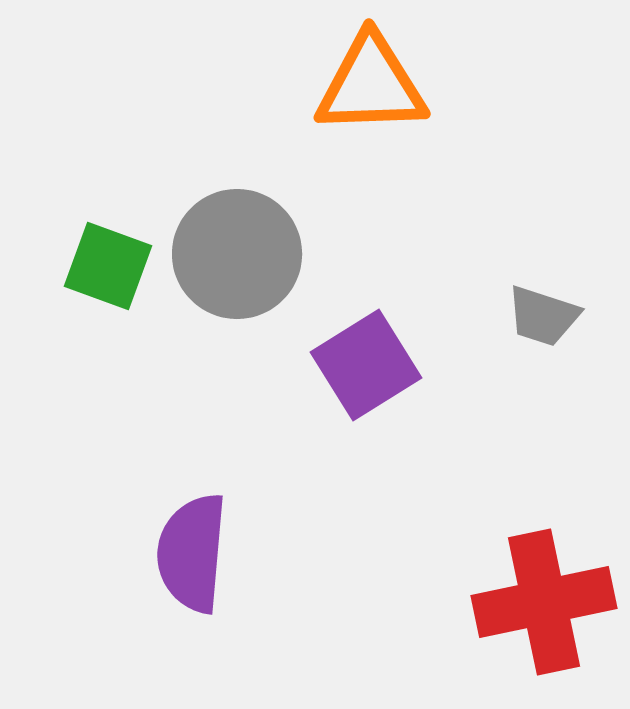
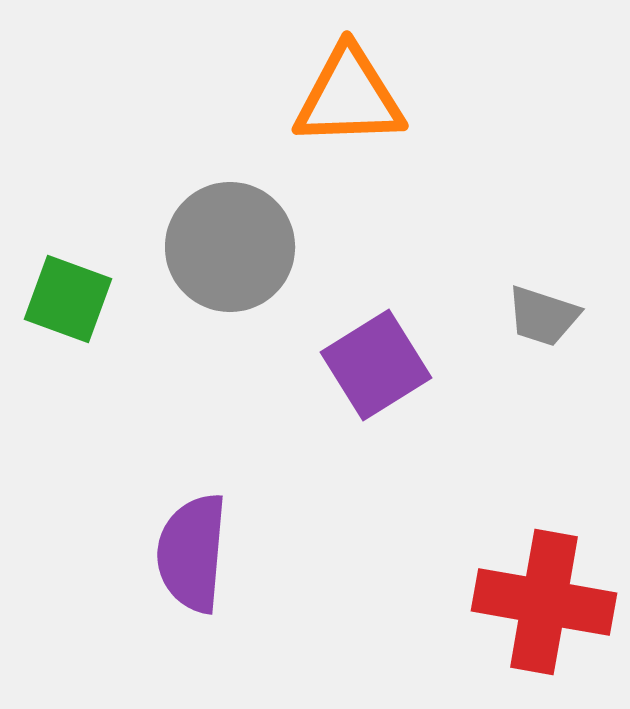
orange triangle: moved 22 px left, 12 px down
gray circle: moved 7 px left, 7 px up
green square: moved 40 px left, 33 px down
purple square: moved 10 px right
red cross: rotated 22 degrees clockwise
